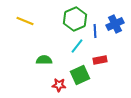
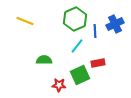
red rectangle: moved 2 px left, 3 px down
